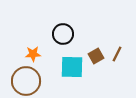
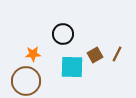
brown square: moved 1 px left, 1 px up
